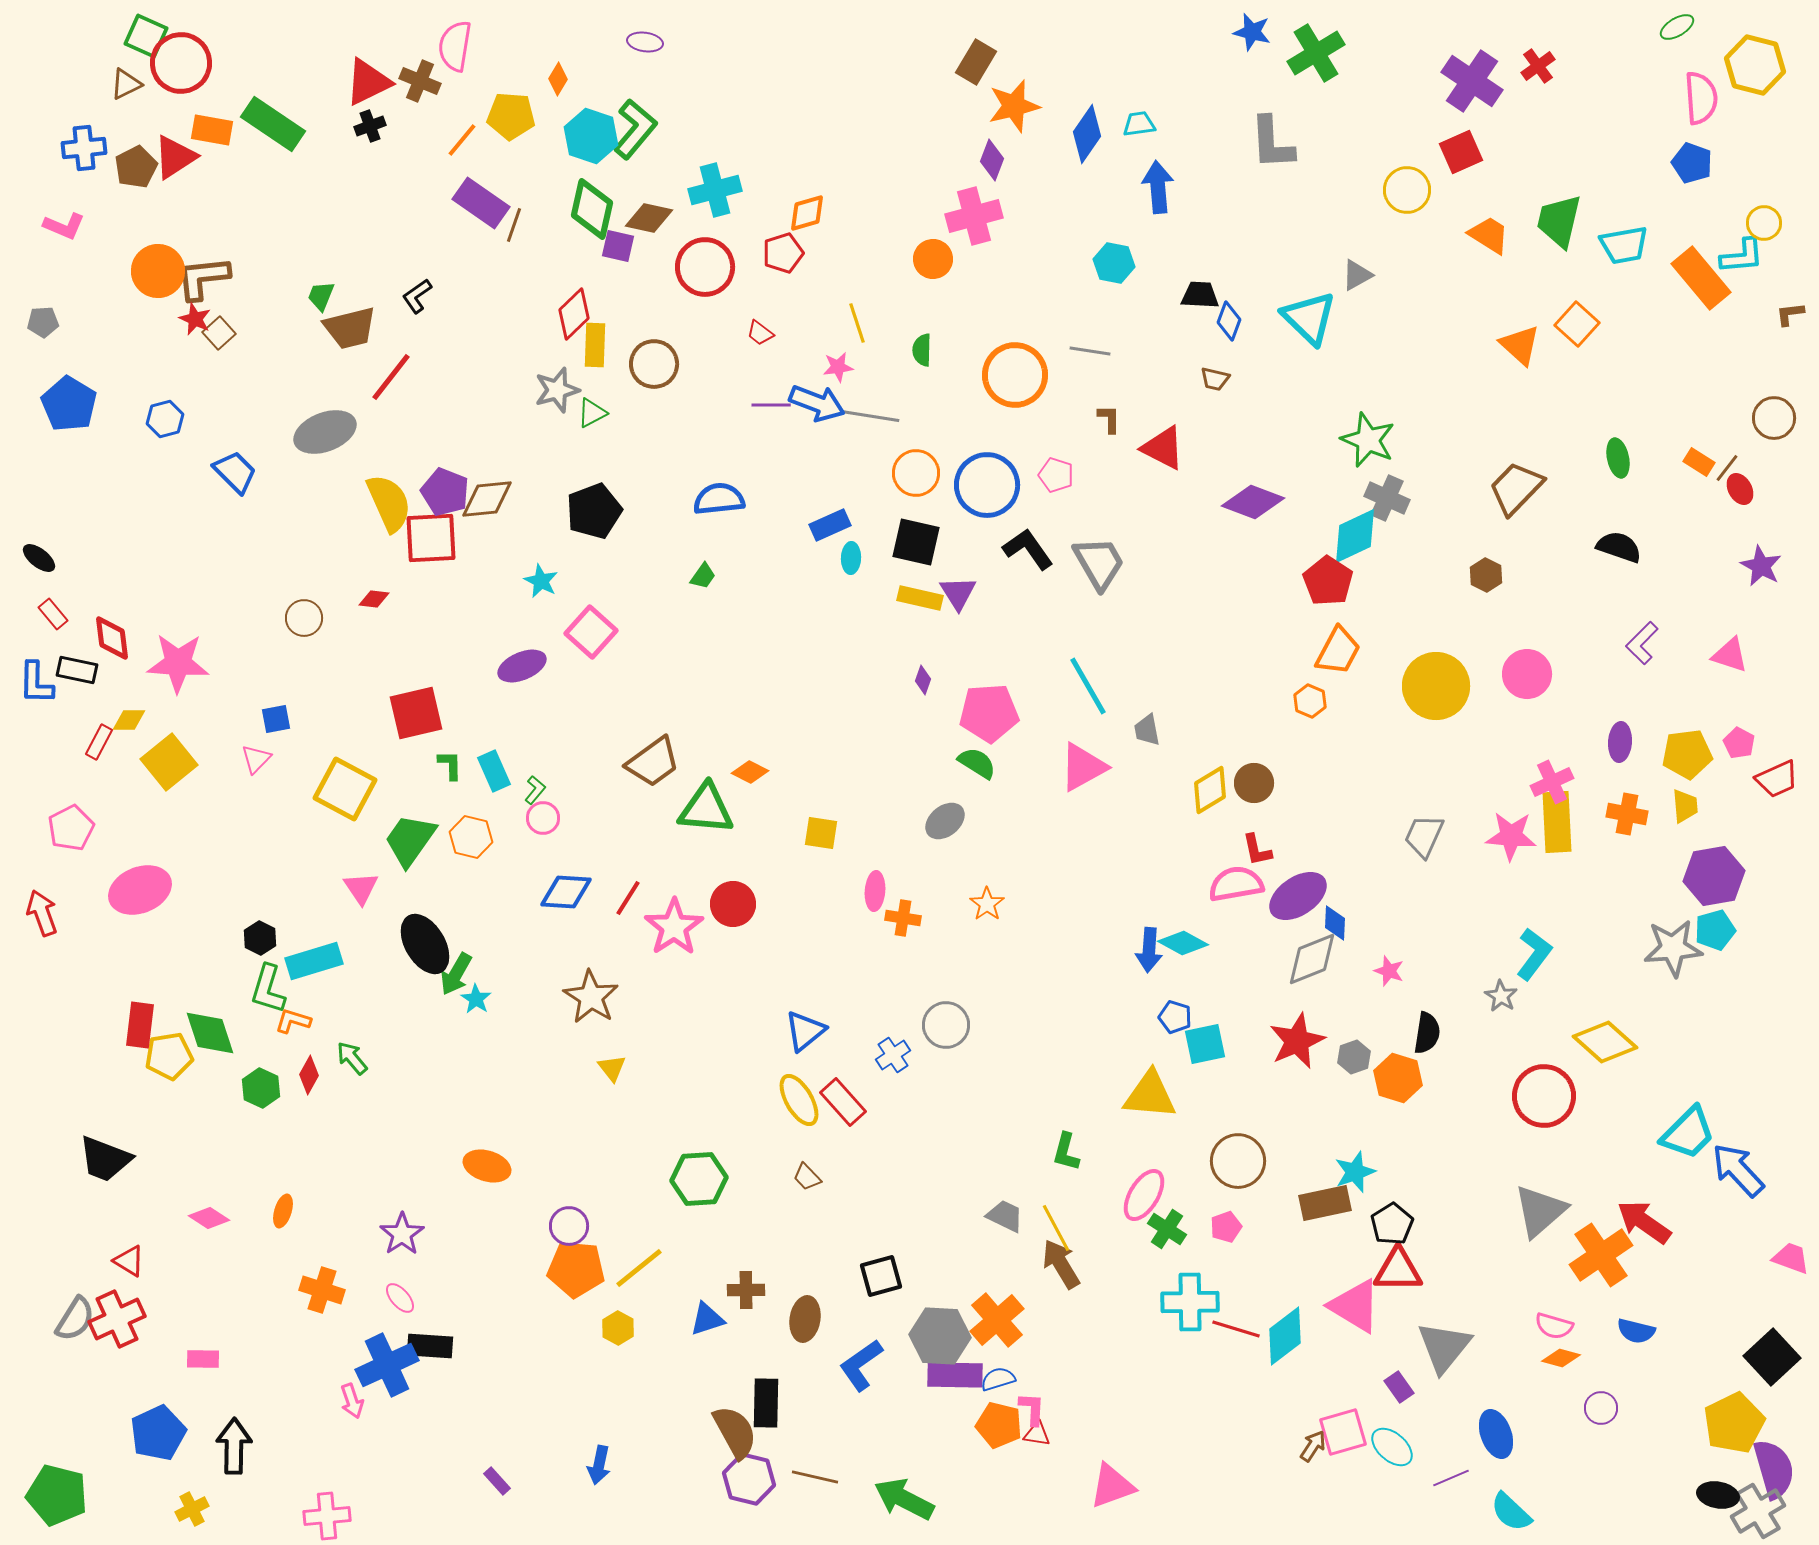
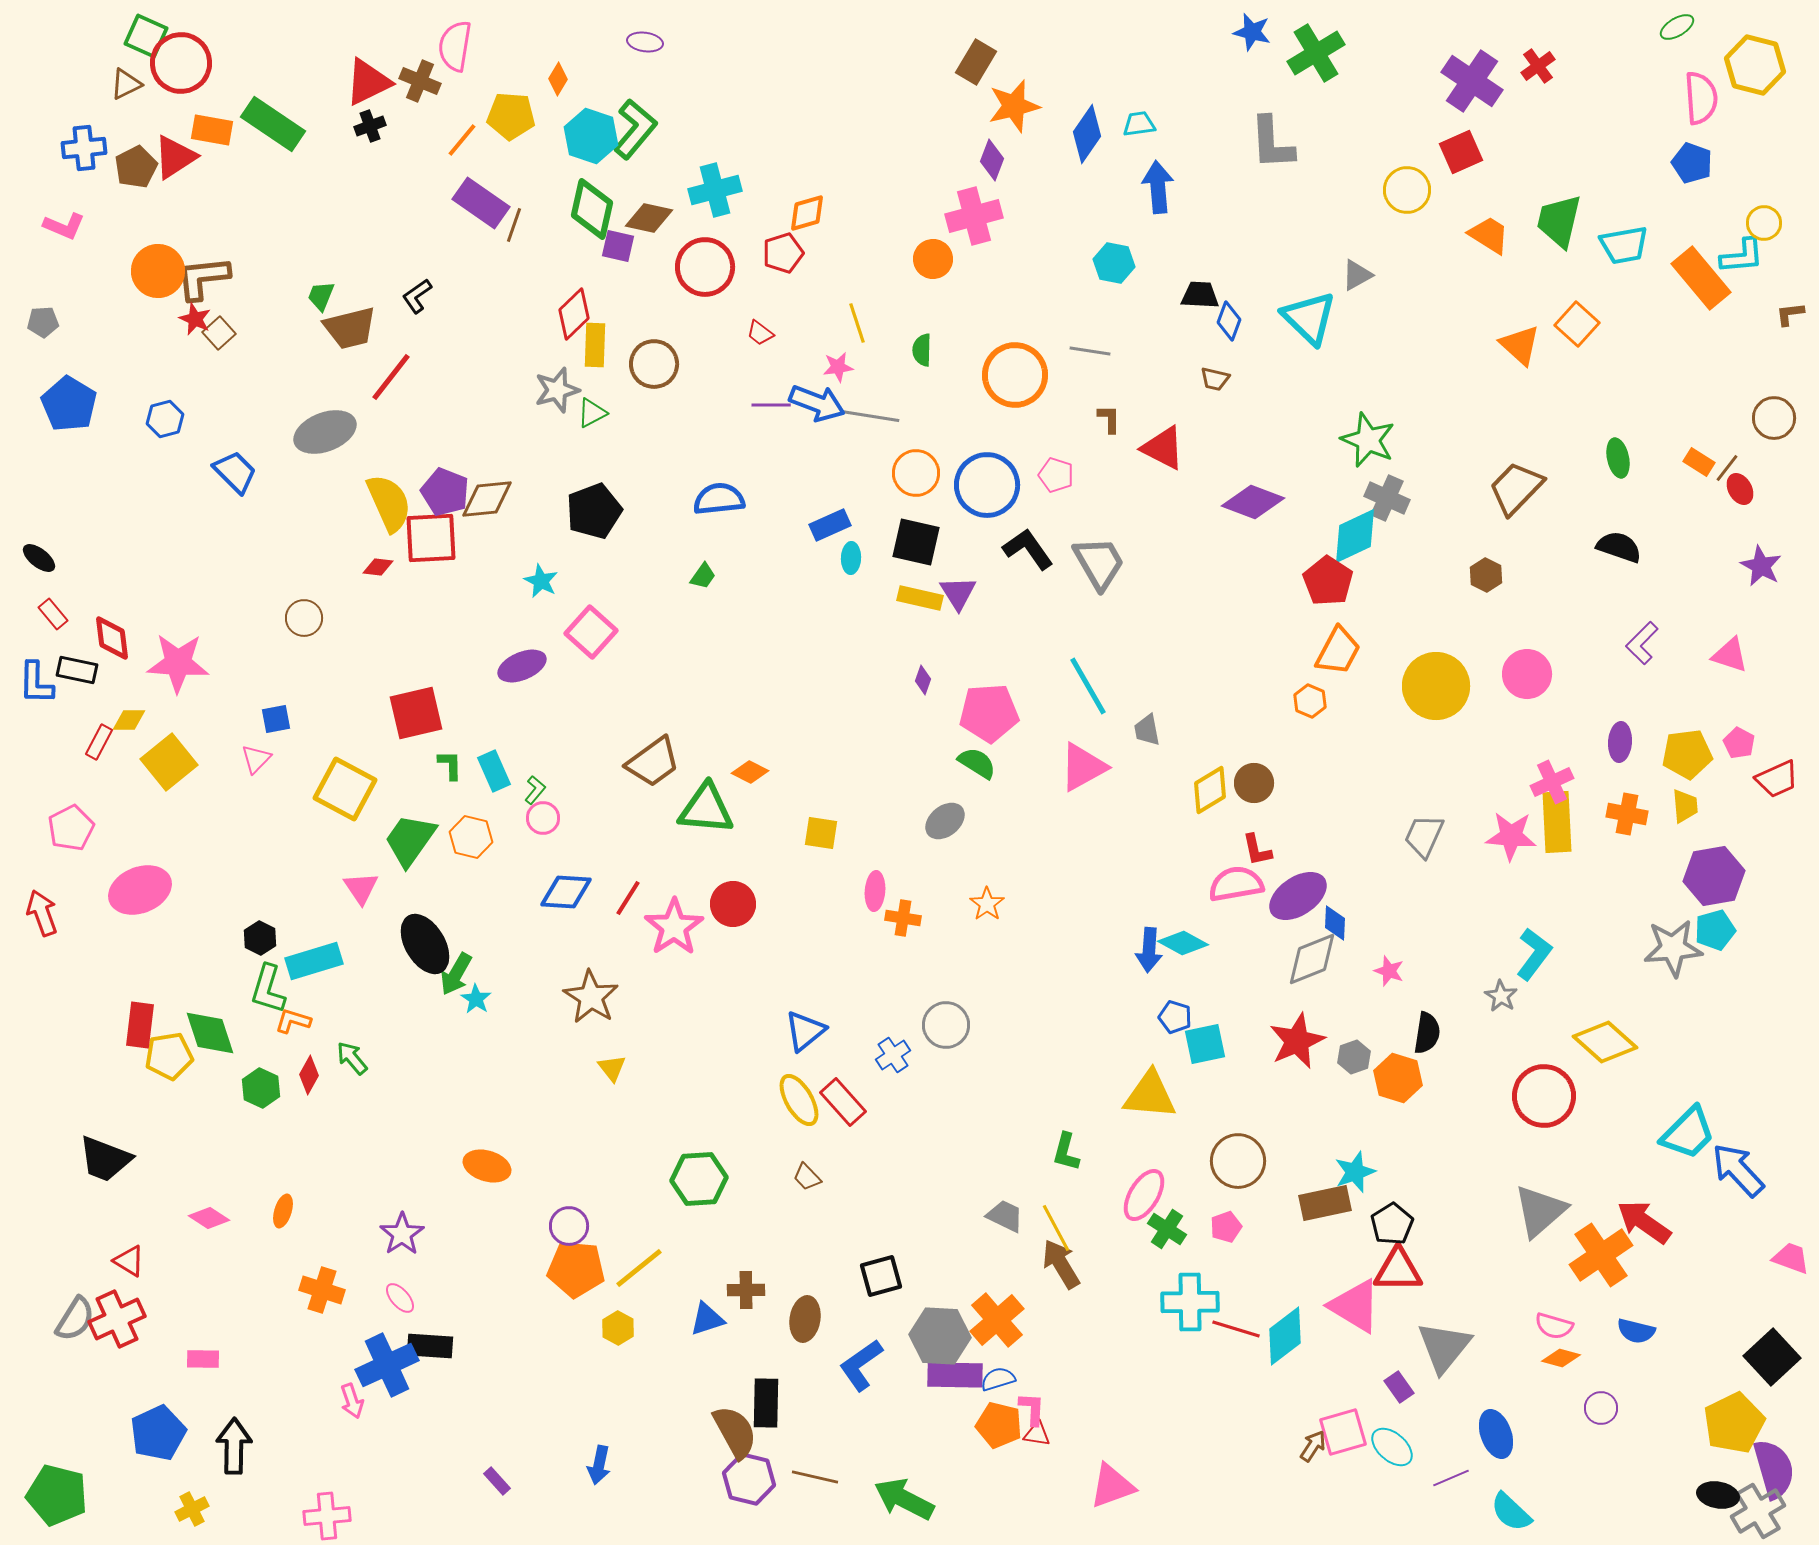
red diamond at (374, 599): moved 4 px right, 32 px up
